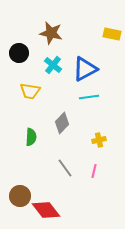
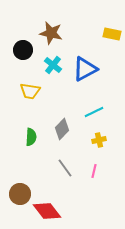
black circle: moved 4 px right, 3 px up
cyan line: moved 5 px right, 15 px down; rotated 18 degrees counterclockwise
gray diamond: moved 6 px down
brown circle: moved 2 px up
red diamond: moved 1 px right, 1 px down
